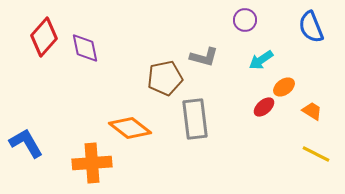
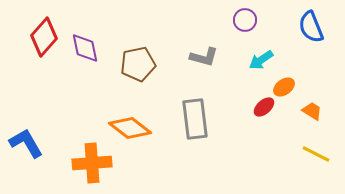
brown pentagon: moved 27 px left, 14 px up
